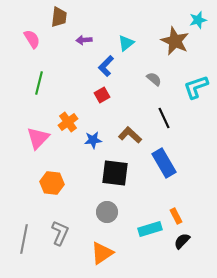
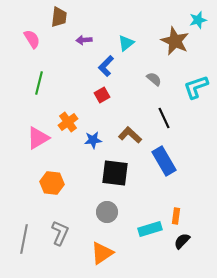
pink triangle: rotated 15 degrees clockwise
blue rectangle: moved 2 px up
orange rectangle: rotated 35 degrees clockwise
